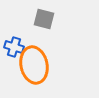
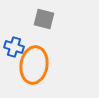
orange ellipse: rotated 21 degrees clockwise
